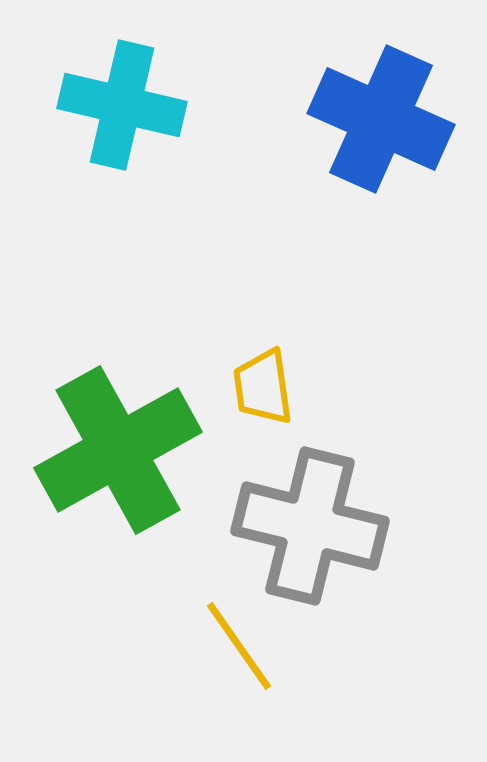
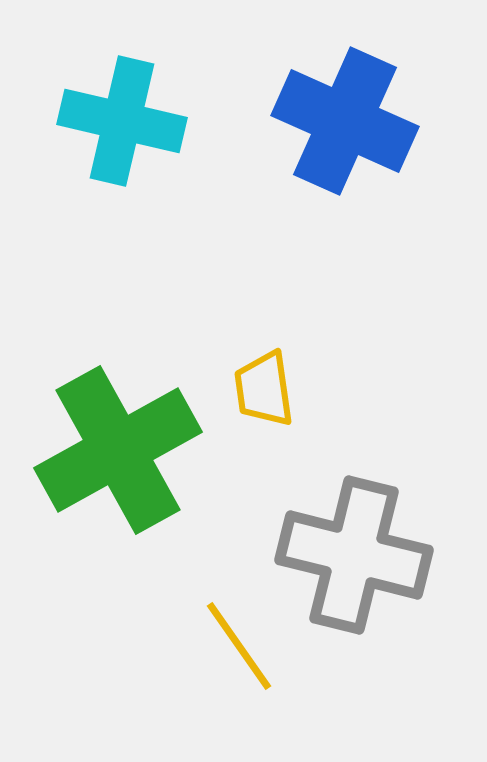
cyan cross: moved 16 px down
blue cross: moved 36 px left, 2 px down
yellow trapezoid: moved 1 px right, 2 px down
gray cross: moved 44 px right, 29 px down
